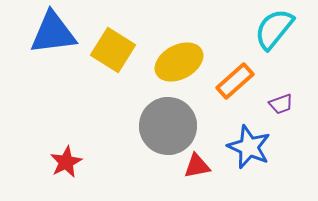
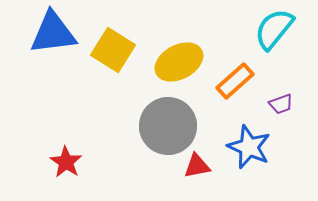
red star: rotated 12 degrees counterclockwise
